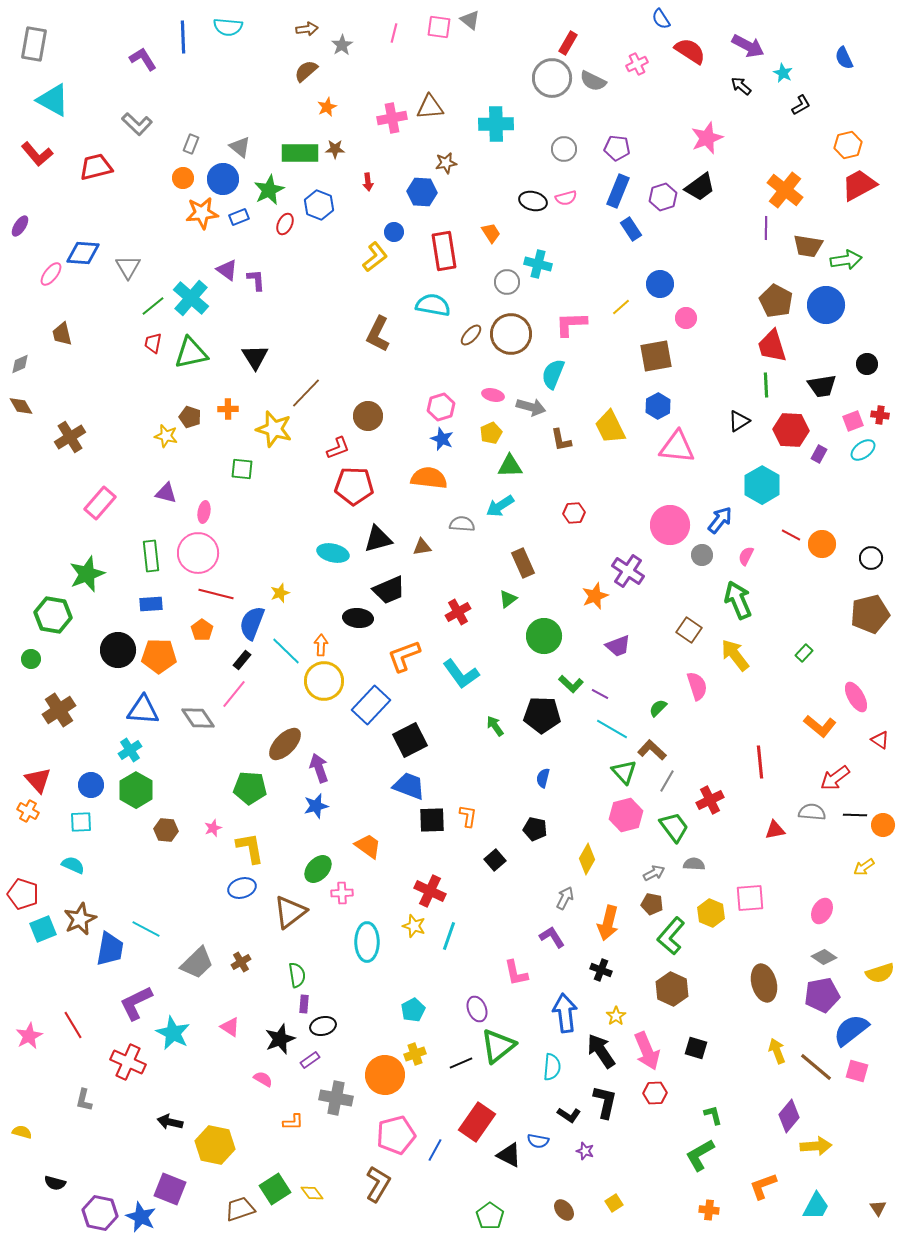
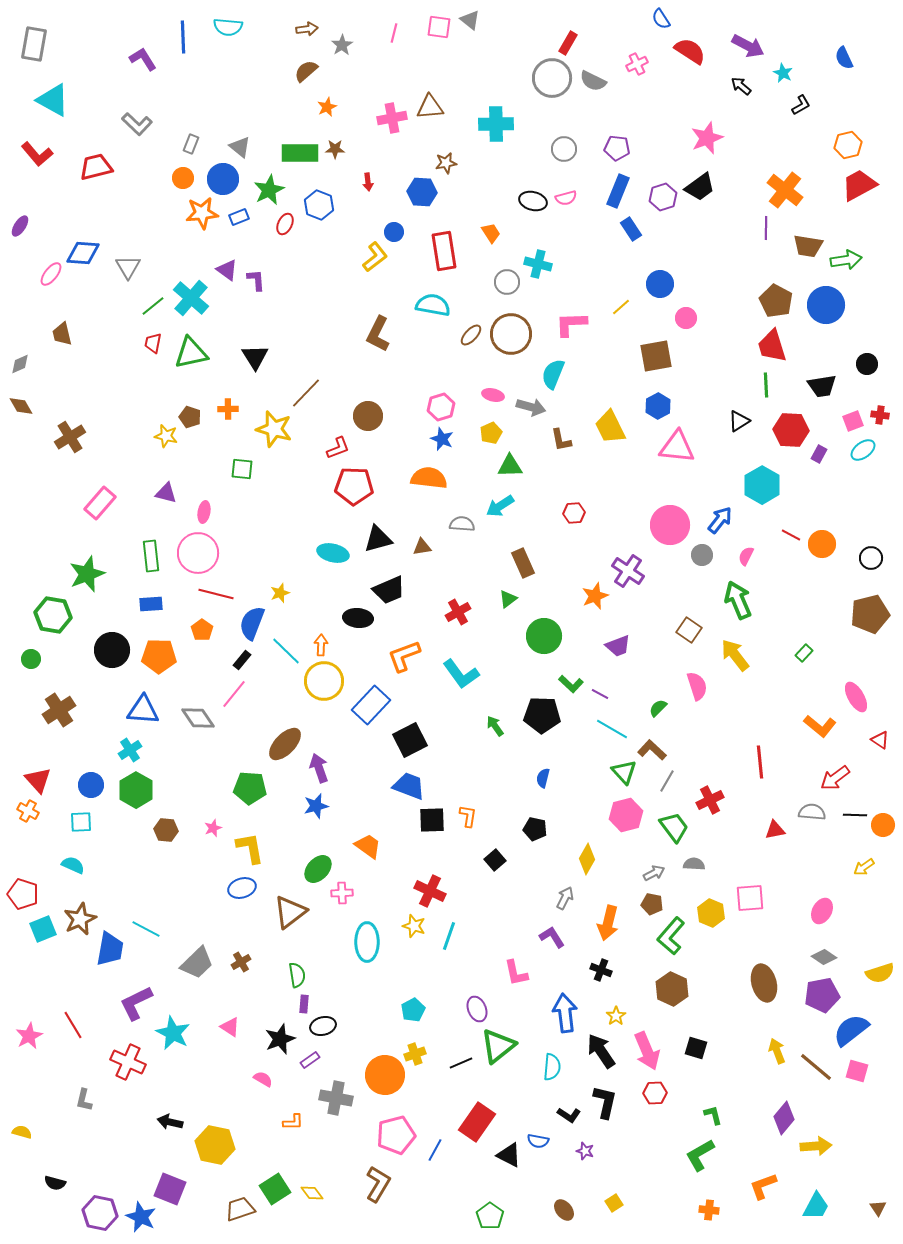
black circle at (118, 650): moved 6 px left
purple diamond at (789, 1116): moved 5 px left, 2 px down
